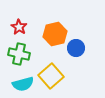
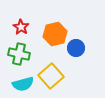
red star: moved 2 px right
